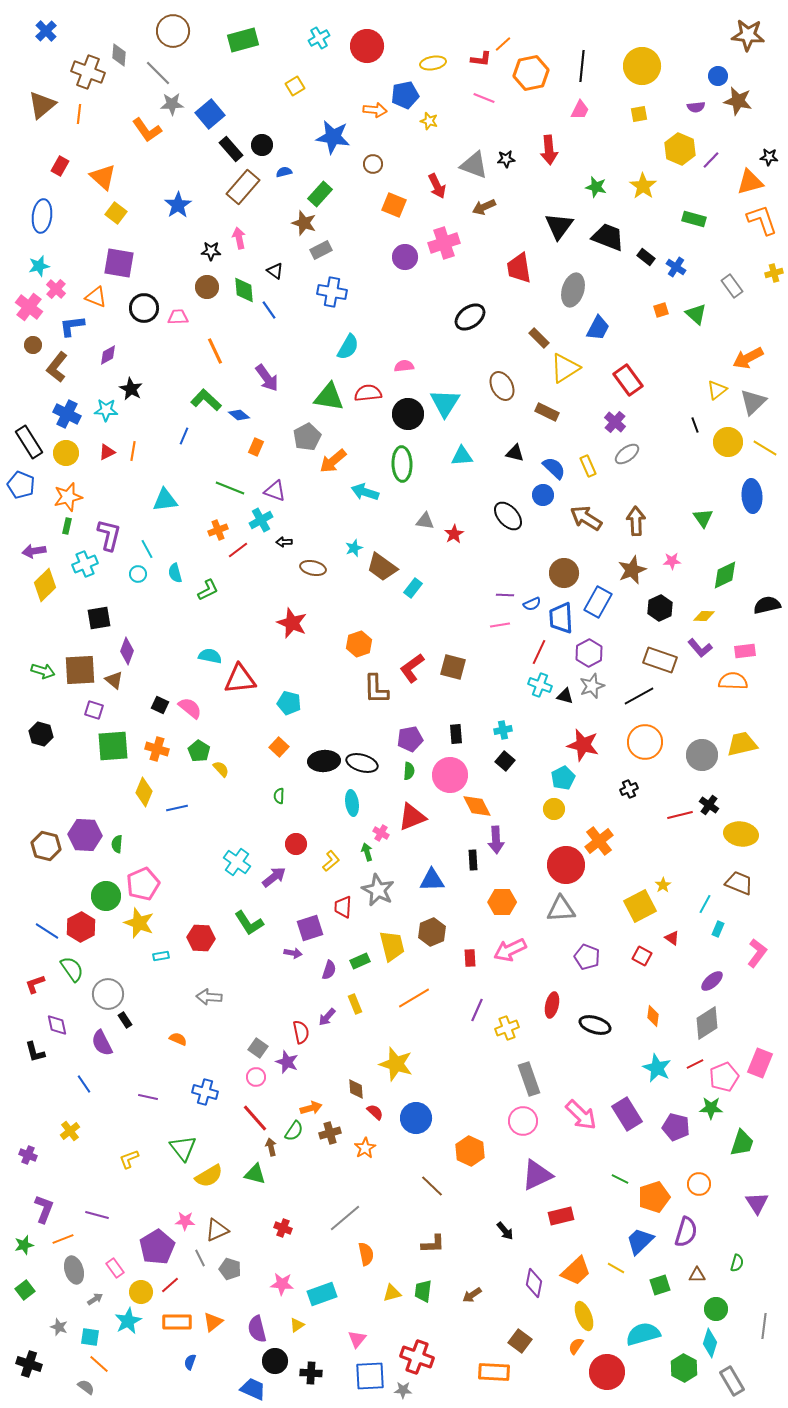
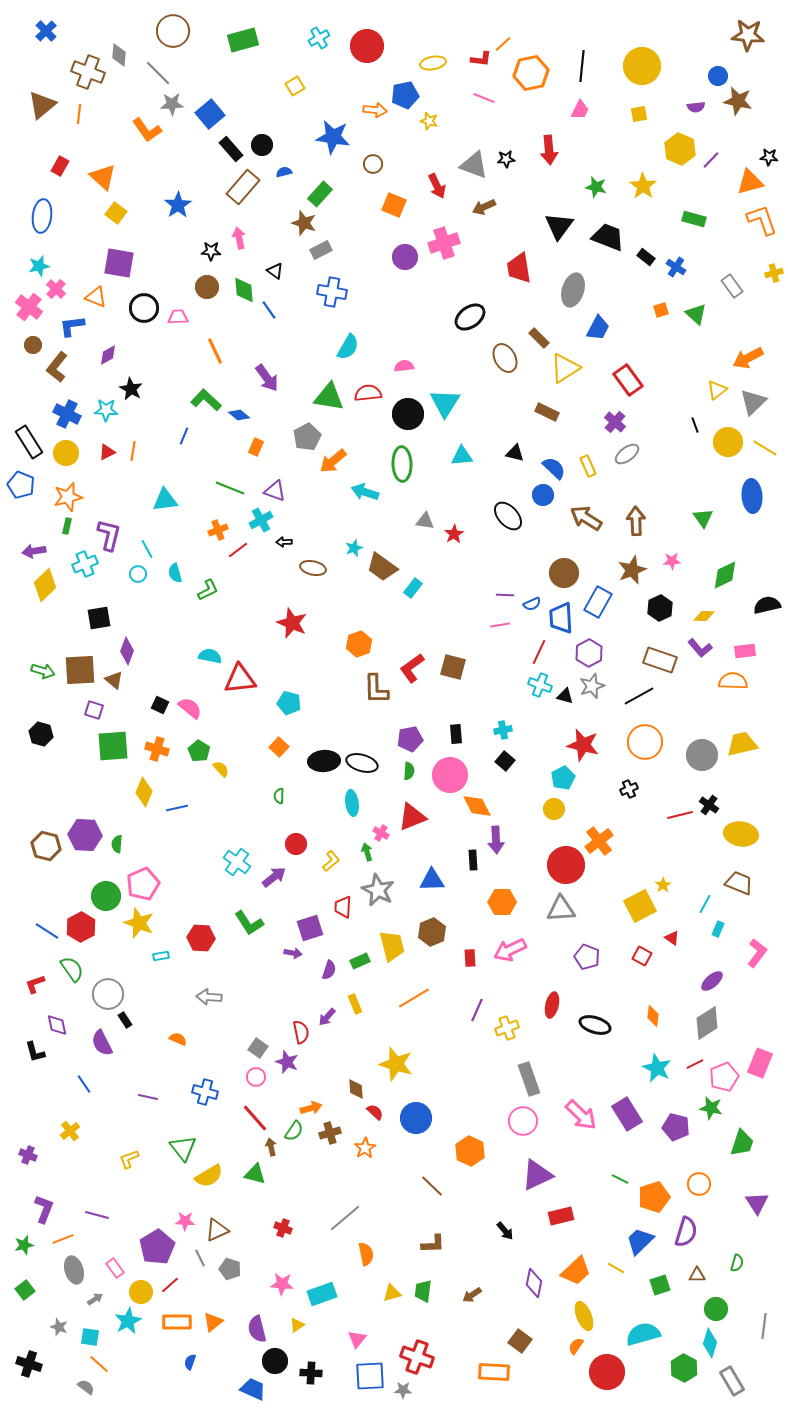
brown ellipse at (502, 386): moved 3 px right, 28 px up
green star at (711, 1108): rotated 10 degrees clockwise
